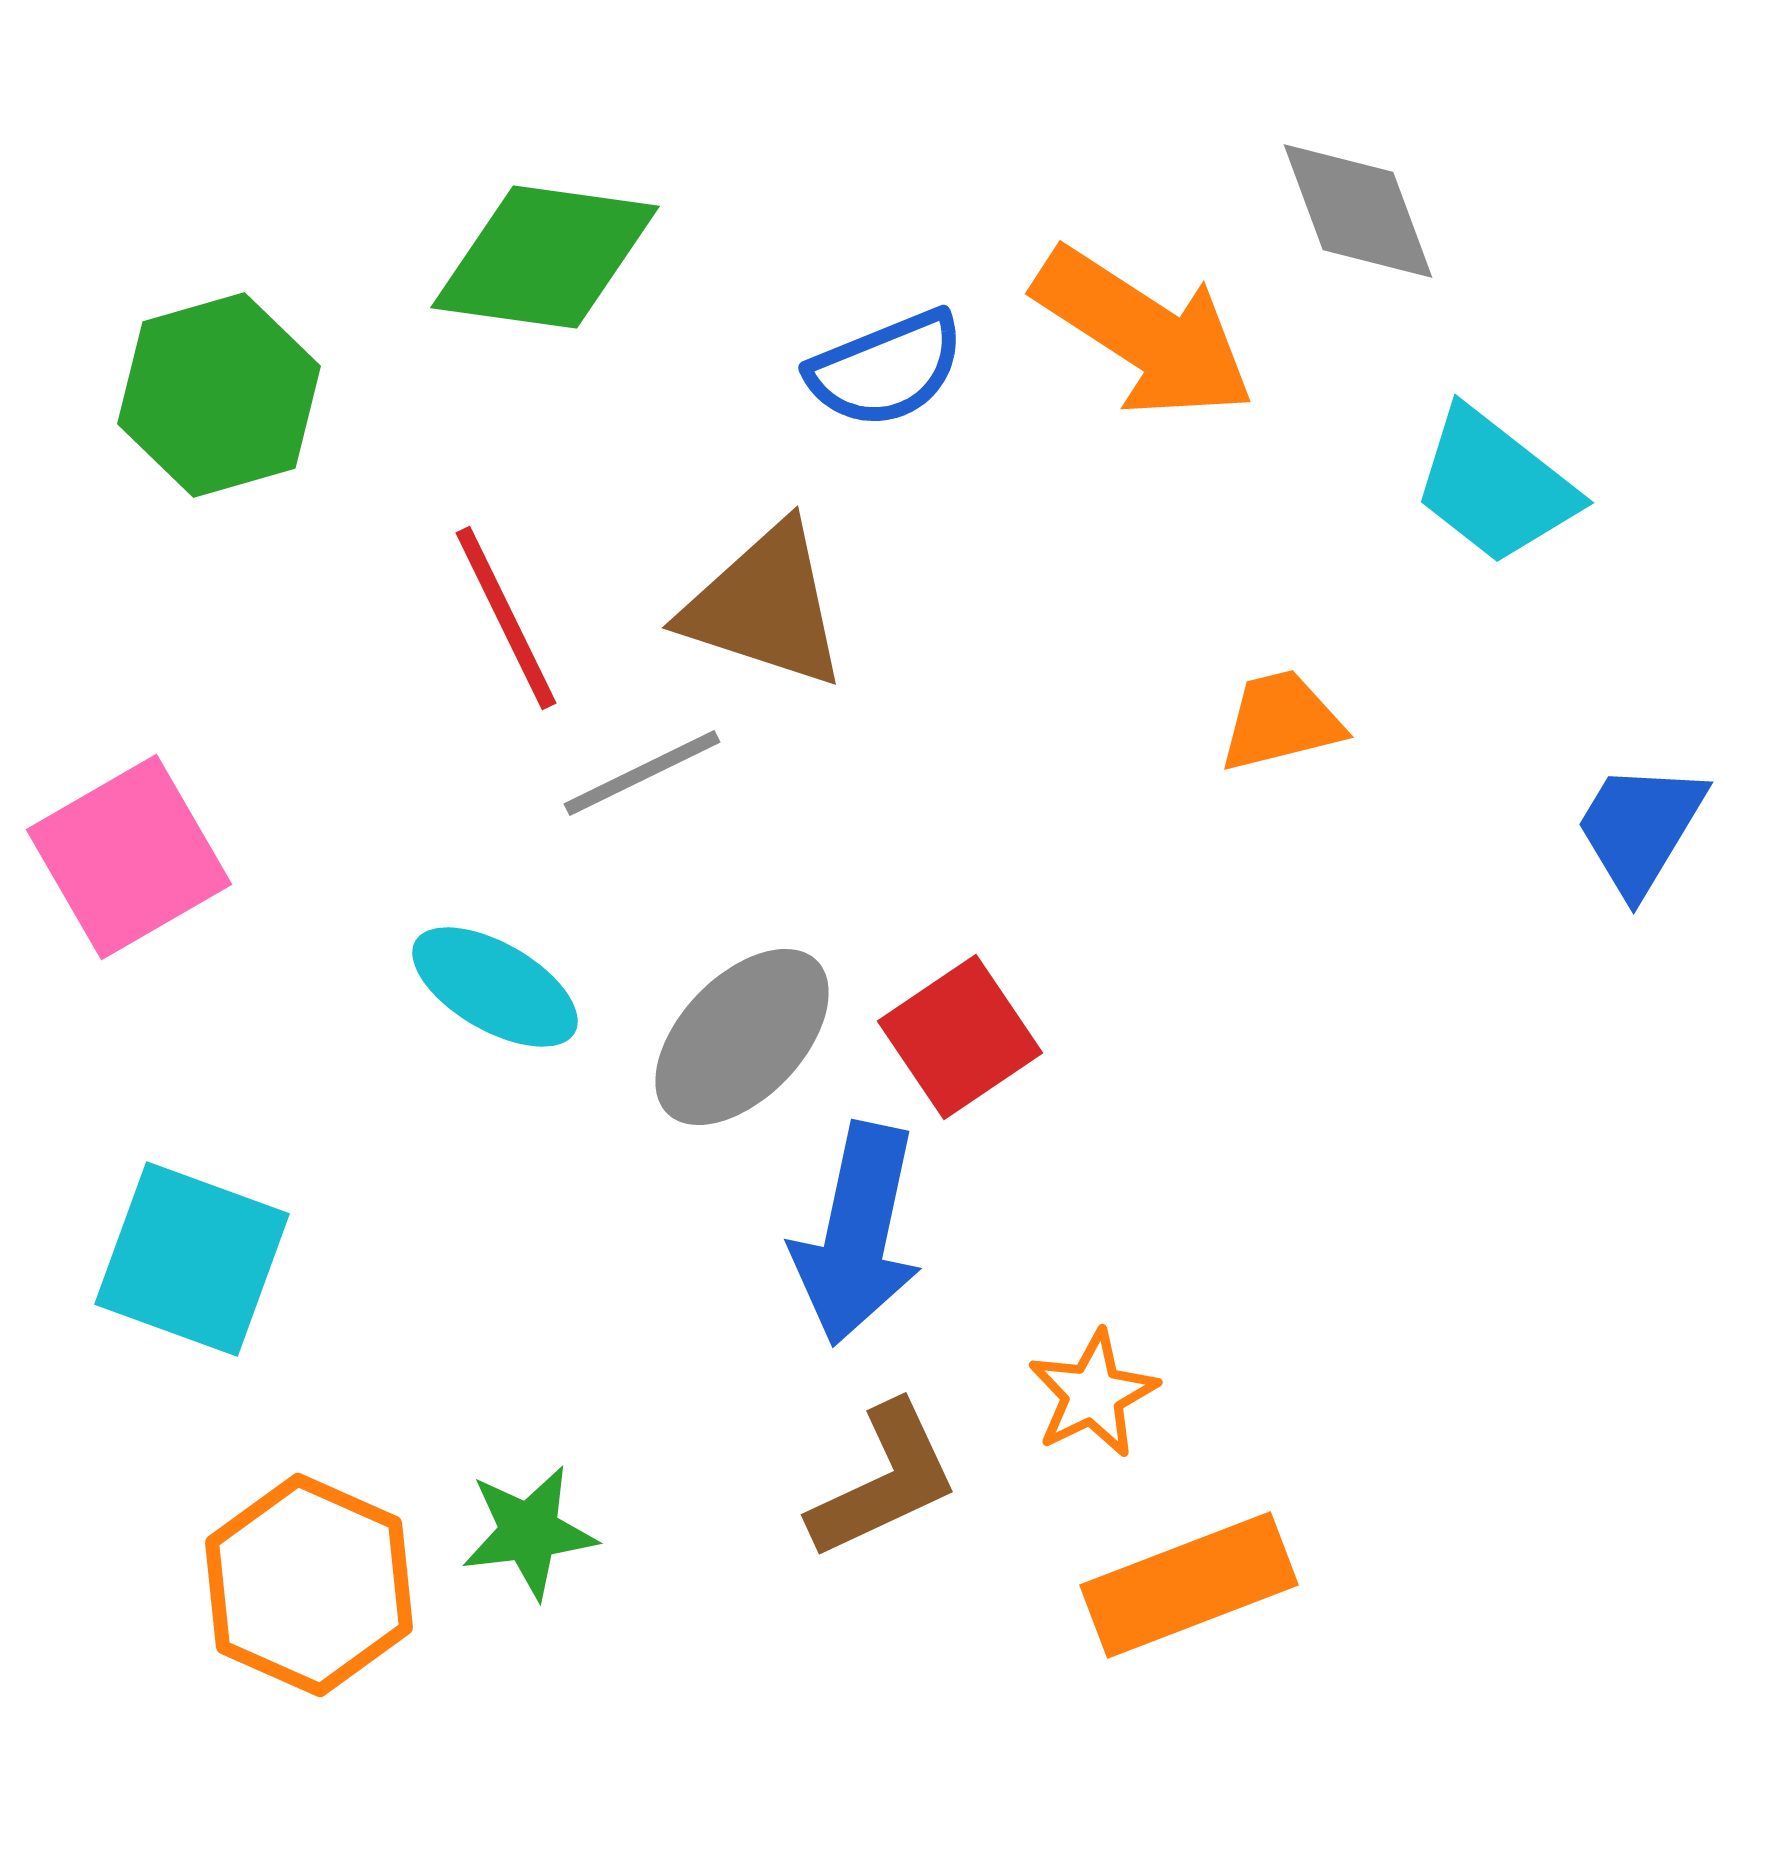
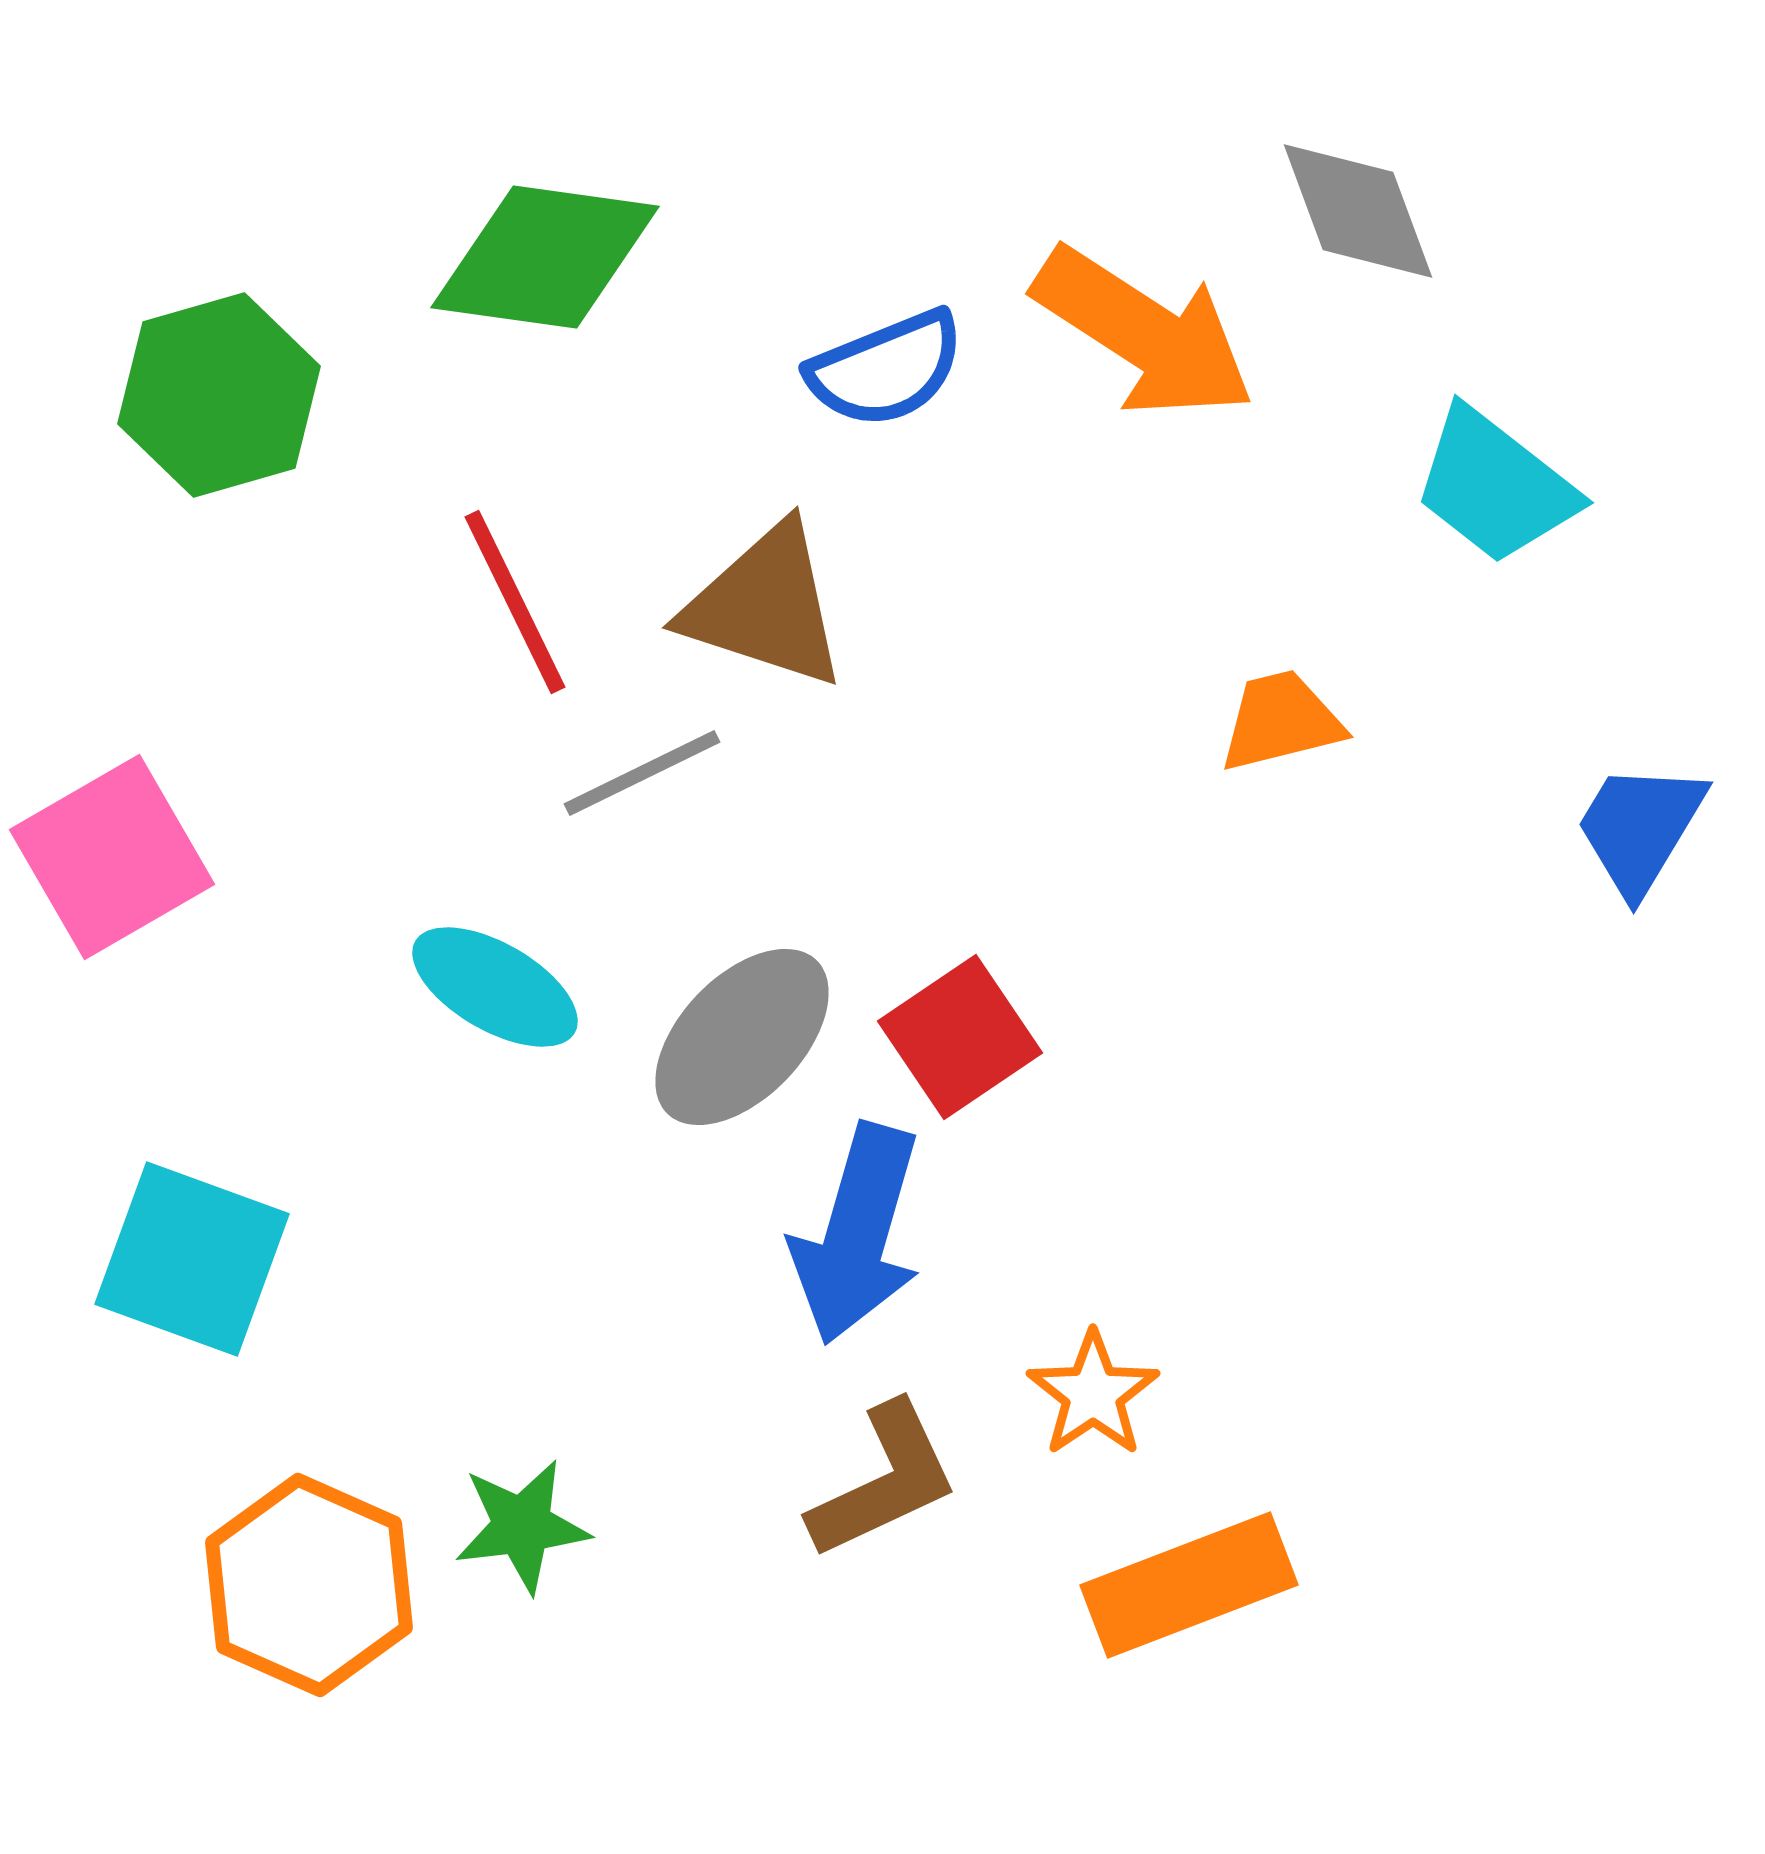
red line: moved 9 px right, 16 px up
pink square: moved 17 px left
blue arrow: rotated 4 degrees clockwise
orange star: rotated 8 degrees counterclockwise
green star: moved 7 px left, 6 px up
